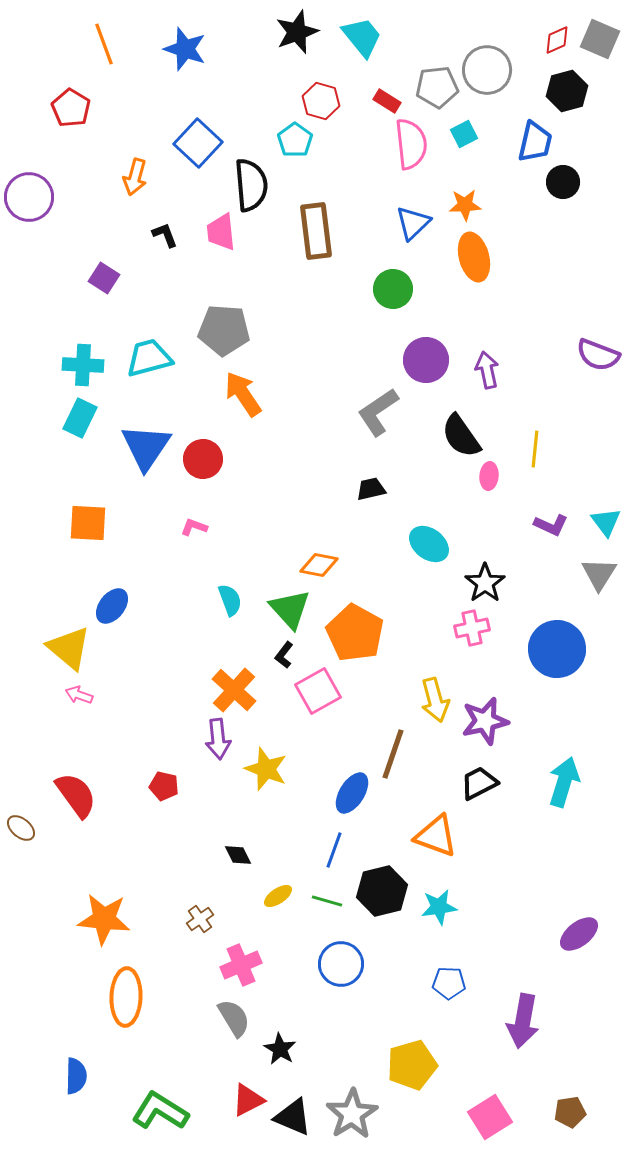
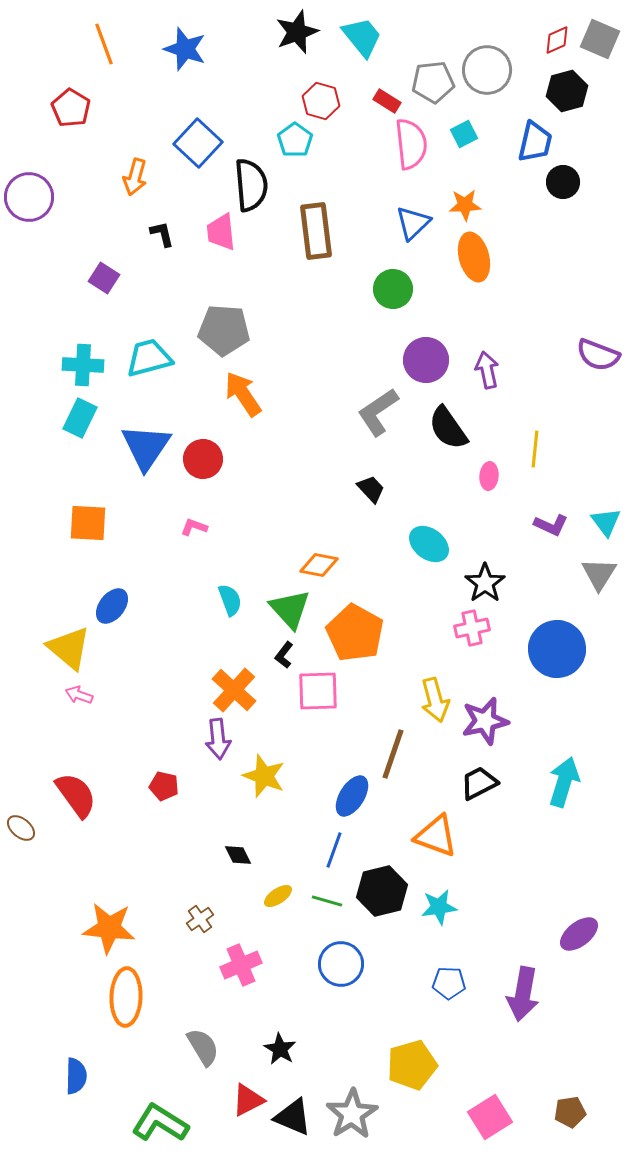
gray pentagon at (437, 87): moved 4 px left, 5 px up
black L-shape at (165, 235): moved 3 px left, 1 px up; rotated 8 degrees clockwise
black semicircle at (461, 436): moved 13 px left, 8 px up
black trapezoid at (371, 489): rotated 60 degrees clockwise
pink square at (318, 691): rotated 27 degrees clockwise
yellow star at (266, 769): moved 2 px left, 7 px down
blue ellipse at (352, 793): moved 3 px down
orange star at (104, 919): moved 5 px right, 9 px down
gray semicircle at (234, 1018): moved 31 px left, 29 px down
purple arrow at (523, 1021): moved 27 px up
green L-shape at (160, 1111): moved 12 px down
